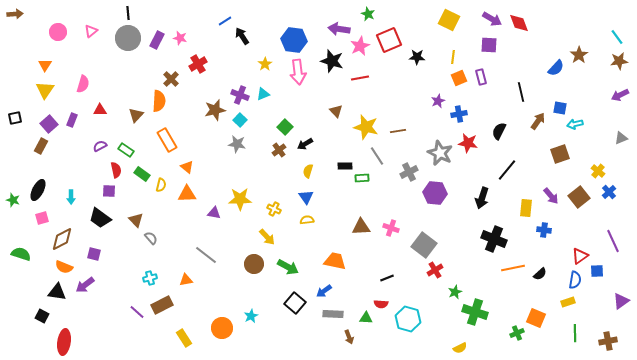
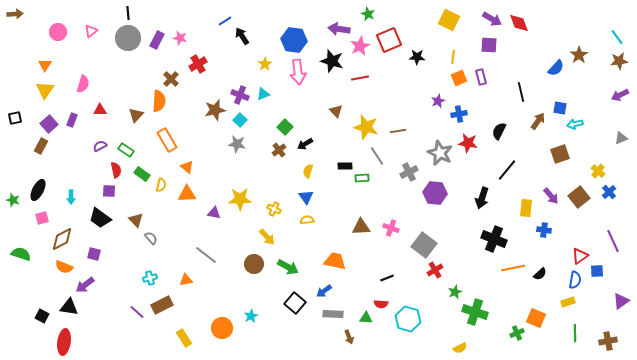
black triangle at (57, 292): moved 12 px right, 15 px down
